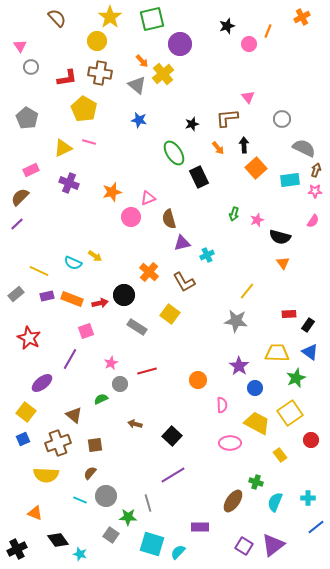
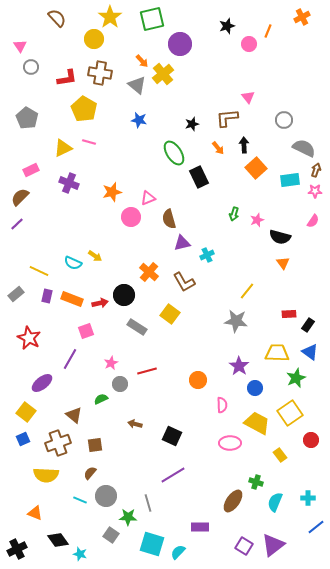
yellow circle at (97, 41): moved 3 px left, 2 px up
gray circle at (282, 119): moved 2 px right, 1 px down
purple rectangle at (47, 296): rotated 64 degrees counterclockwise
black square at (172, 436): rotated 18 degrees counterclockwise
